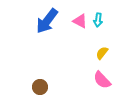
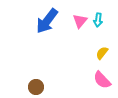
pink triangle: rotated 42 degrees clockwise
brown circle: moved 4 px left
